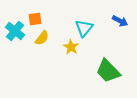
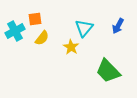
blue arrow: moved 2 px left, 5 px down; rotated 91 degrees clockwise
cyan cross: rotated 24 degrees clockwise
